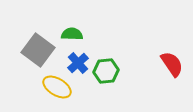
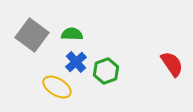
gray square: moved 6 px left, 15 px up
blue cross: moved 2 px left, 1 px up
green hexagon: rotated 15 degrees counterclockwise
